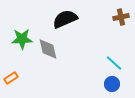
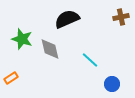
black semicircle: moved 2 px right
green star: rotated 20 degrees clockwise
gray diamond: moved 2 px right
cyan line: moved 24 px left, 3 px up
